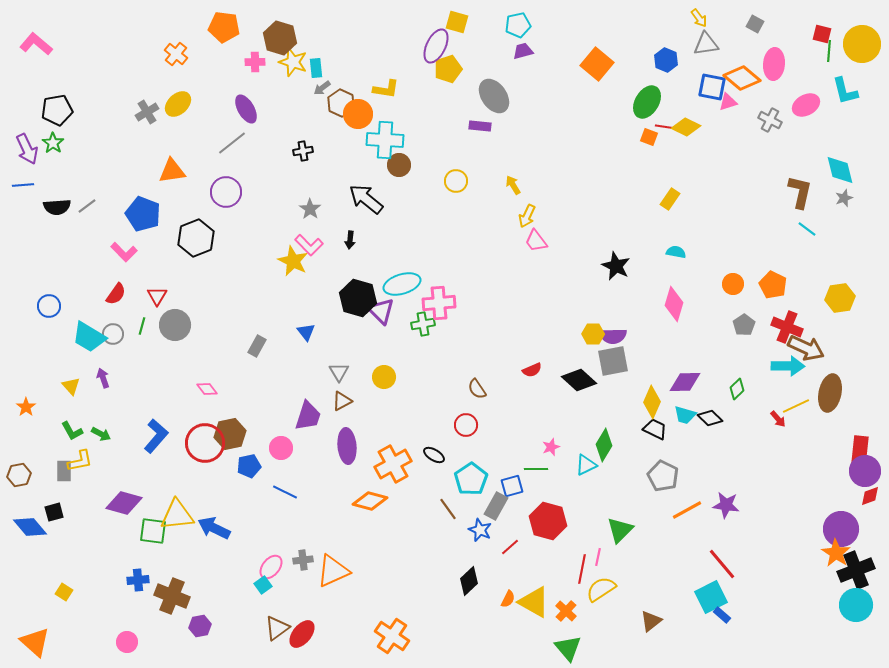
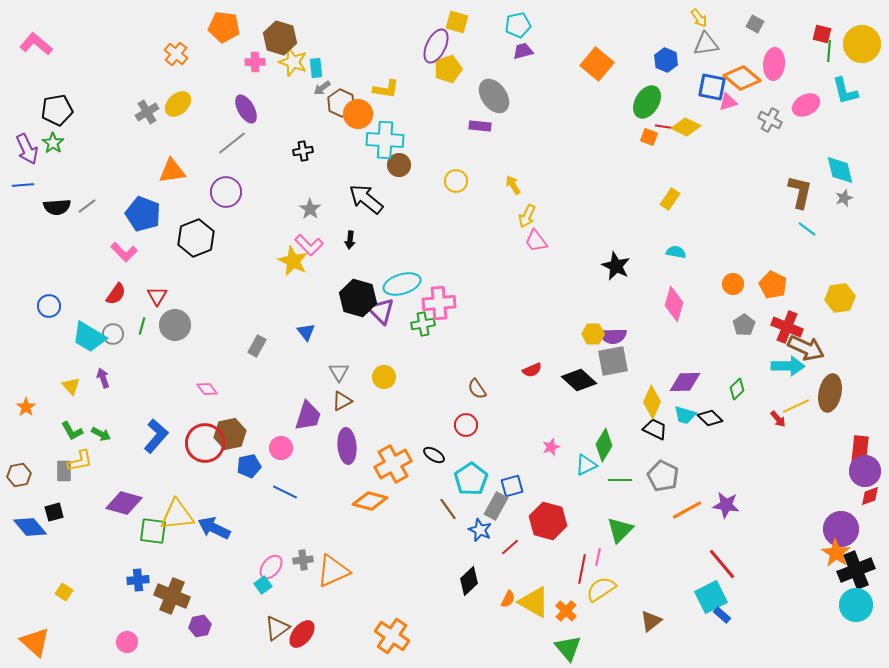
green line at (536, 469): moved 84 px right, 11 px down
